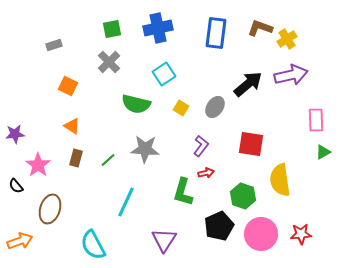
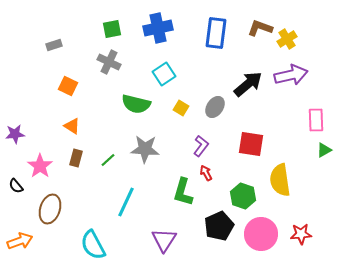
gray cross: rotated 20 degrees counterclockwise
green triangle: moved 1 px right, 2 px up
pink star: moved 2 px right, 1 px down
red arrow: rotated 105 degrees counterclockwise
